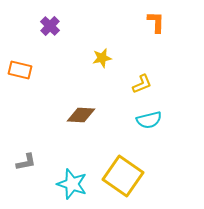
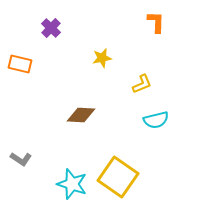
purple cross: moved 1 px right, 2 px down
orange rectangle: moved 6 px up
cyan semicircle: moved 7 px right
gray L-shape: moved 5 px left, 3 px up; rotated 45 degrees clockwise
yellow square: moved 5 px left, 1 px down
